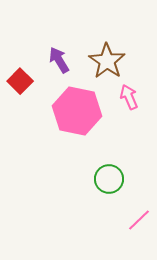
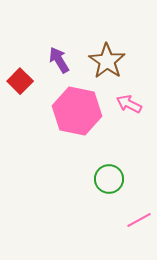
pink arrow: moved 7 px down; rotated 40 degrees counterclockwise
pink line: rotated 15 degrees clockwise
